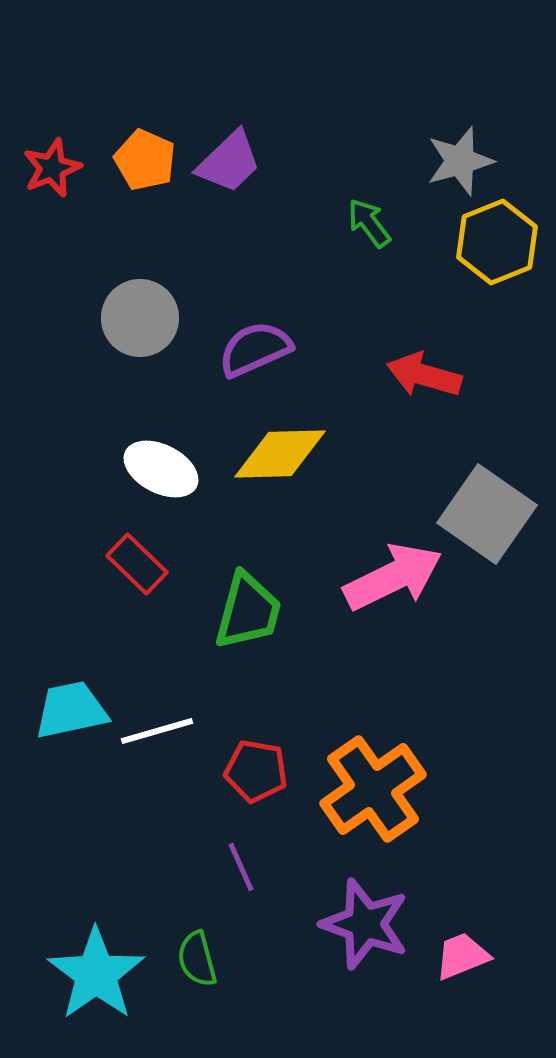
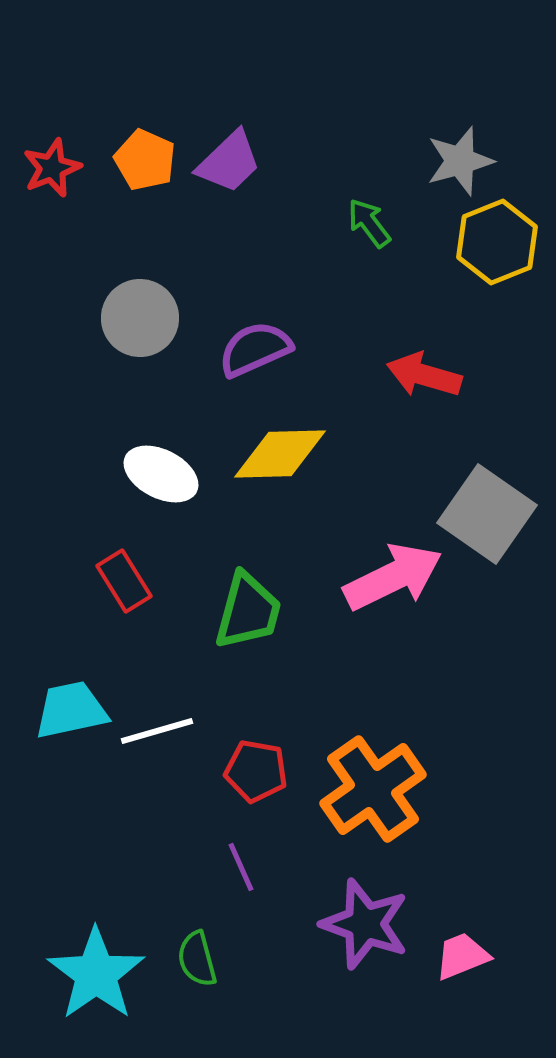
white ellipse: moved 5 px down
red rectangle: moved 13 px left, 17 px down; rotated 14 degrees clockwise
